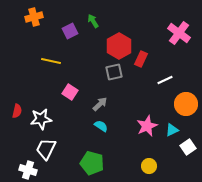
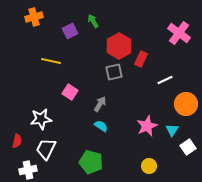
gray arrow: rotated 14 degrees counterclockwise
red semicircle: moved 30 px down
cyan triangle: rotated 32 degrees counterclockwise
green pentagon: moved 1 px left, 1 px up
white cross: rotated 30 degrees counterclockwise
